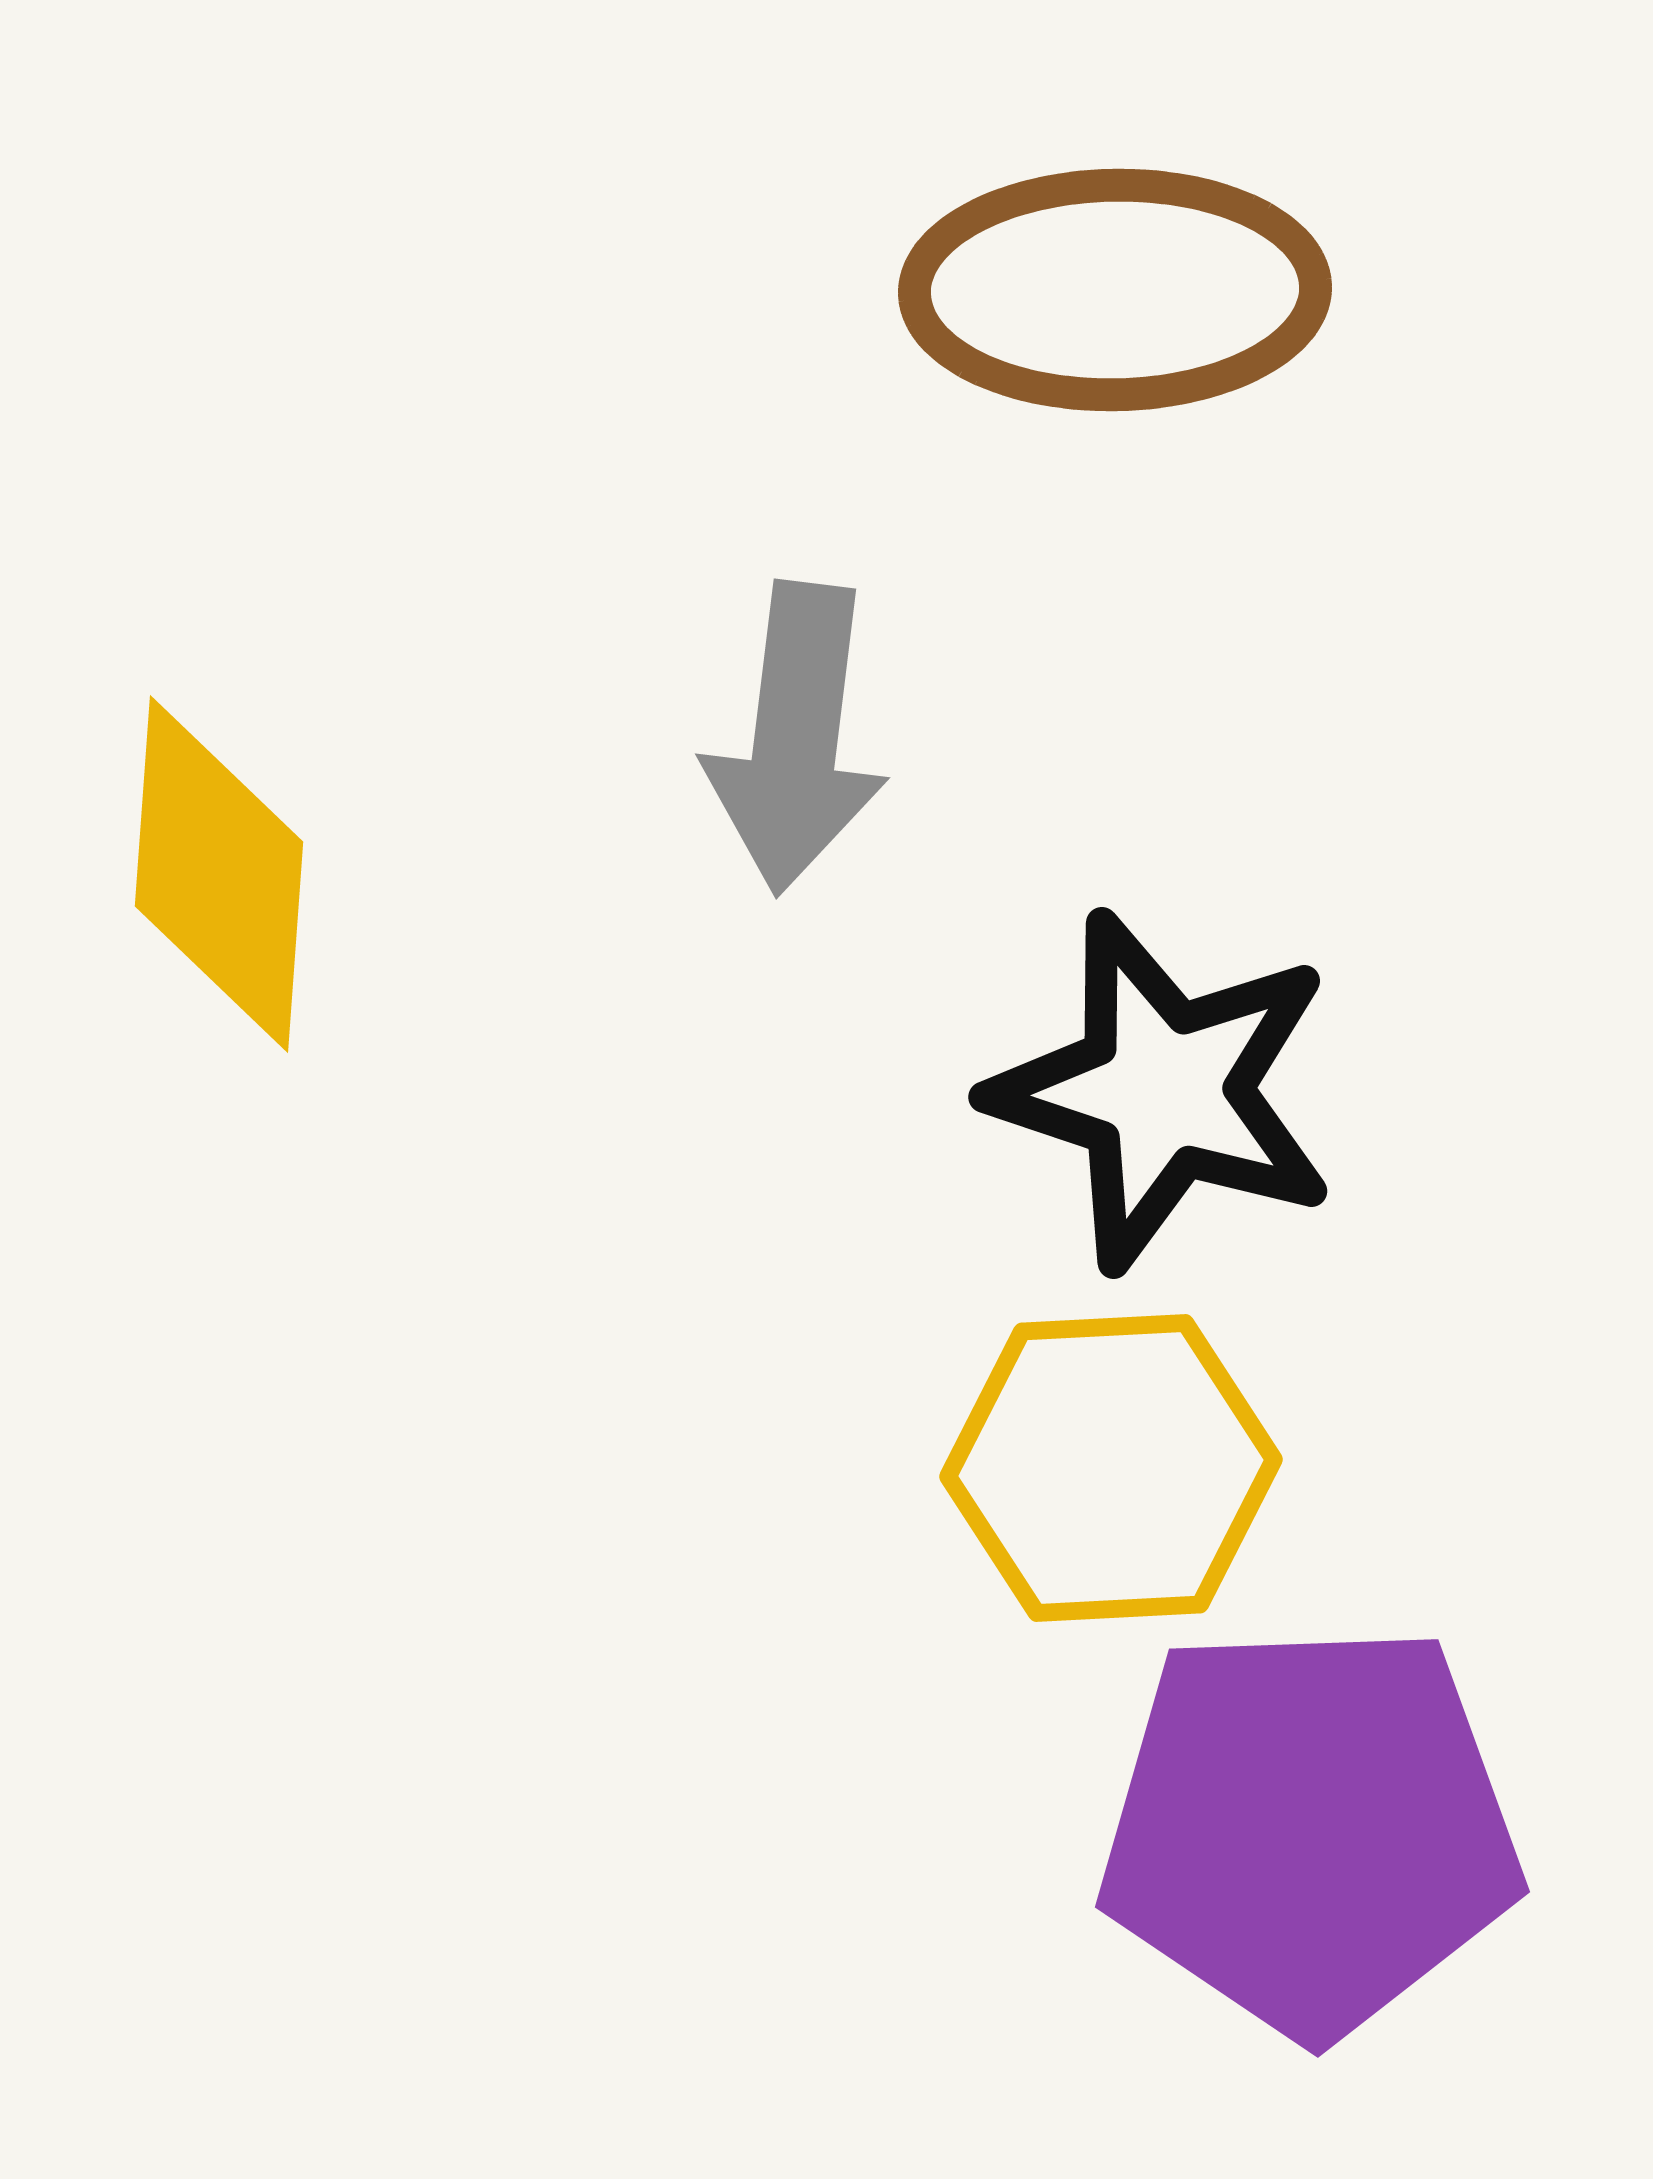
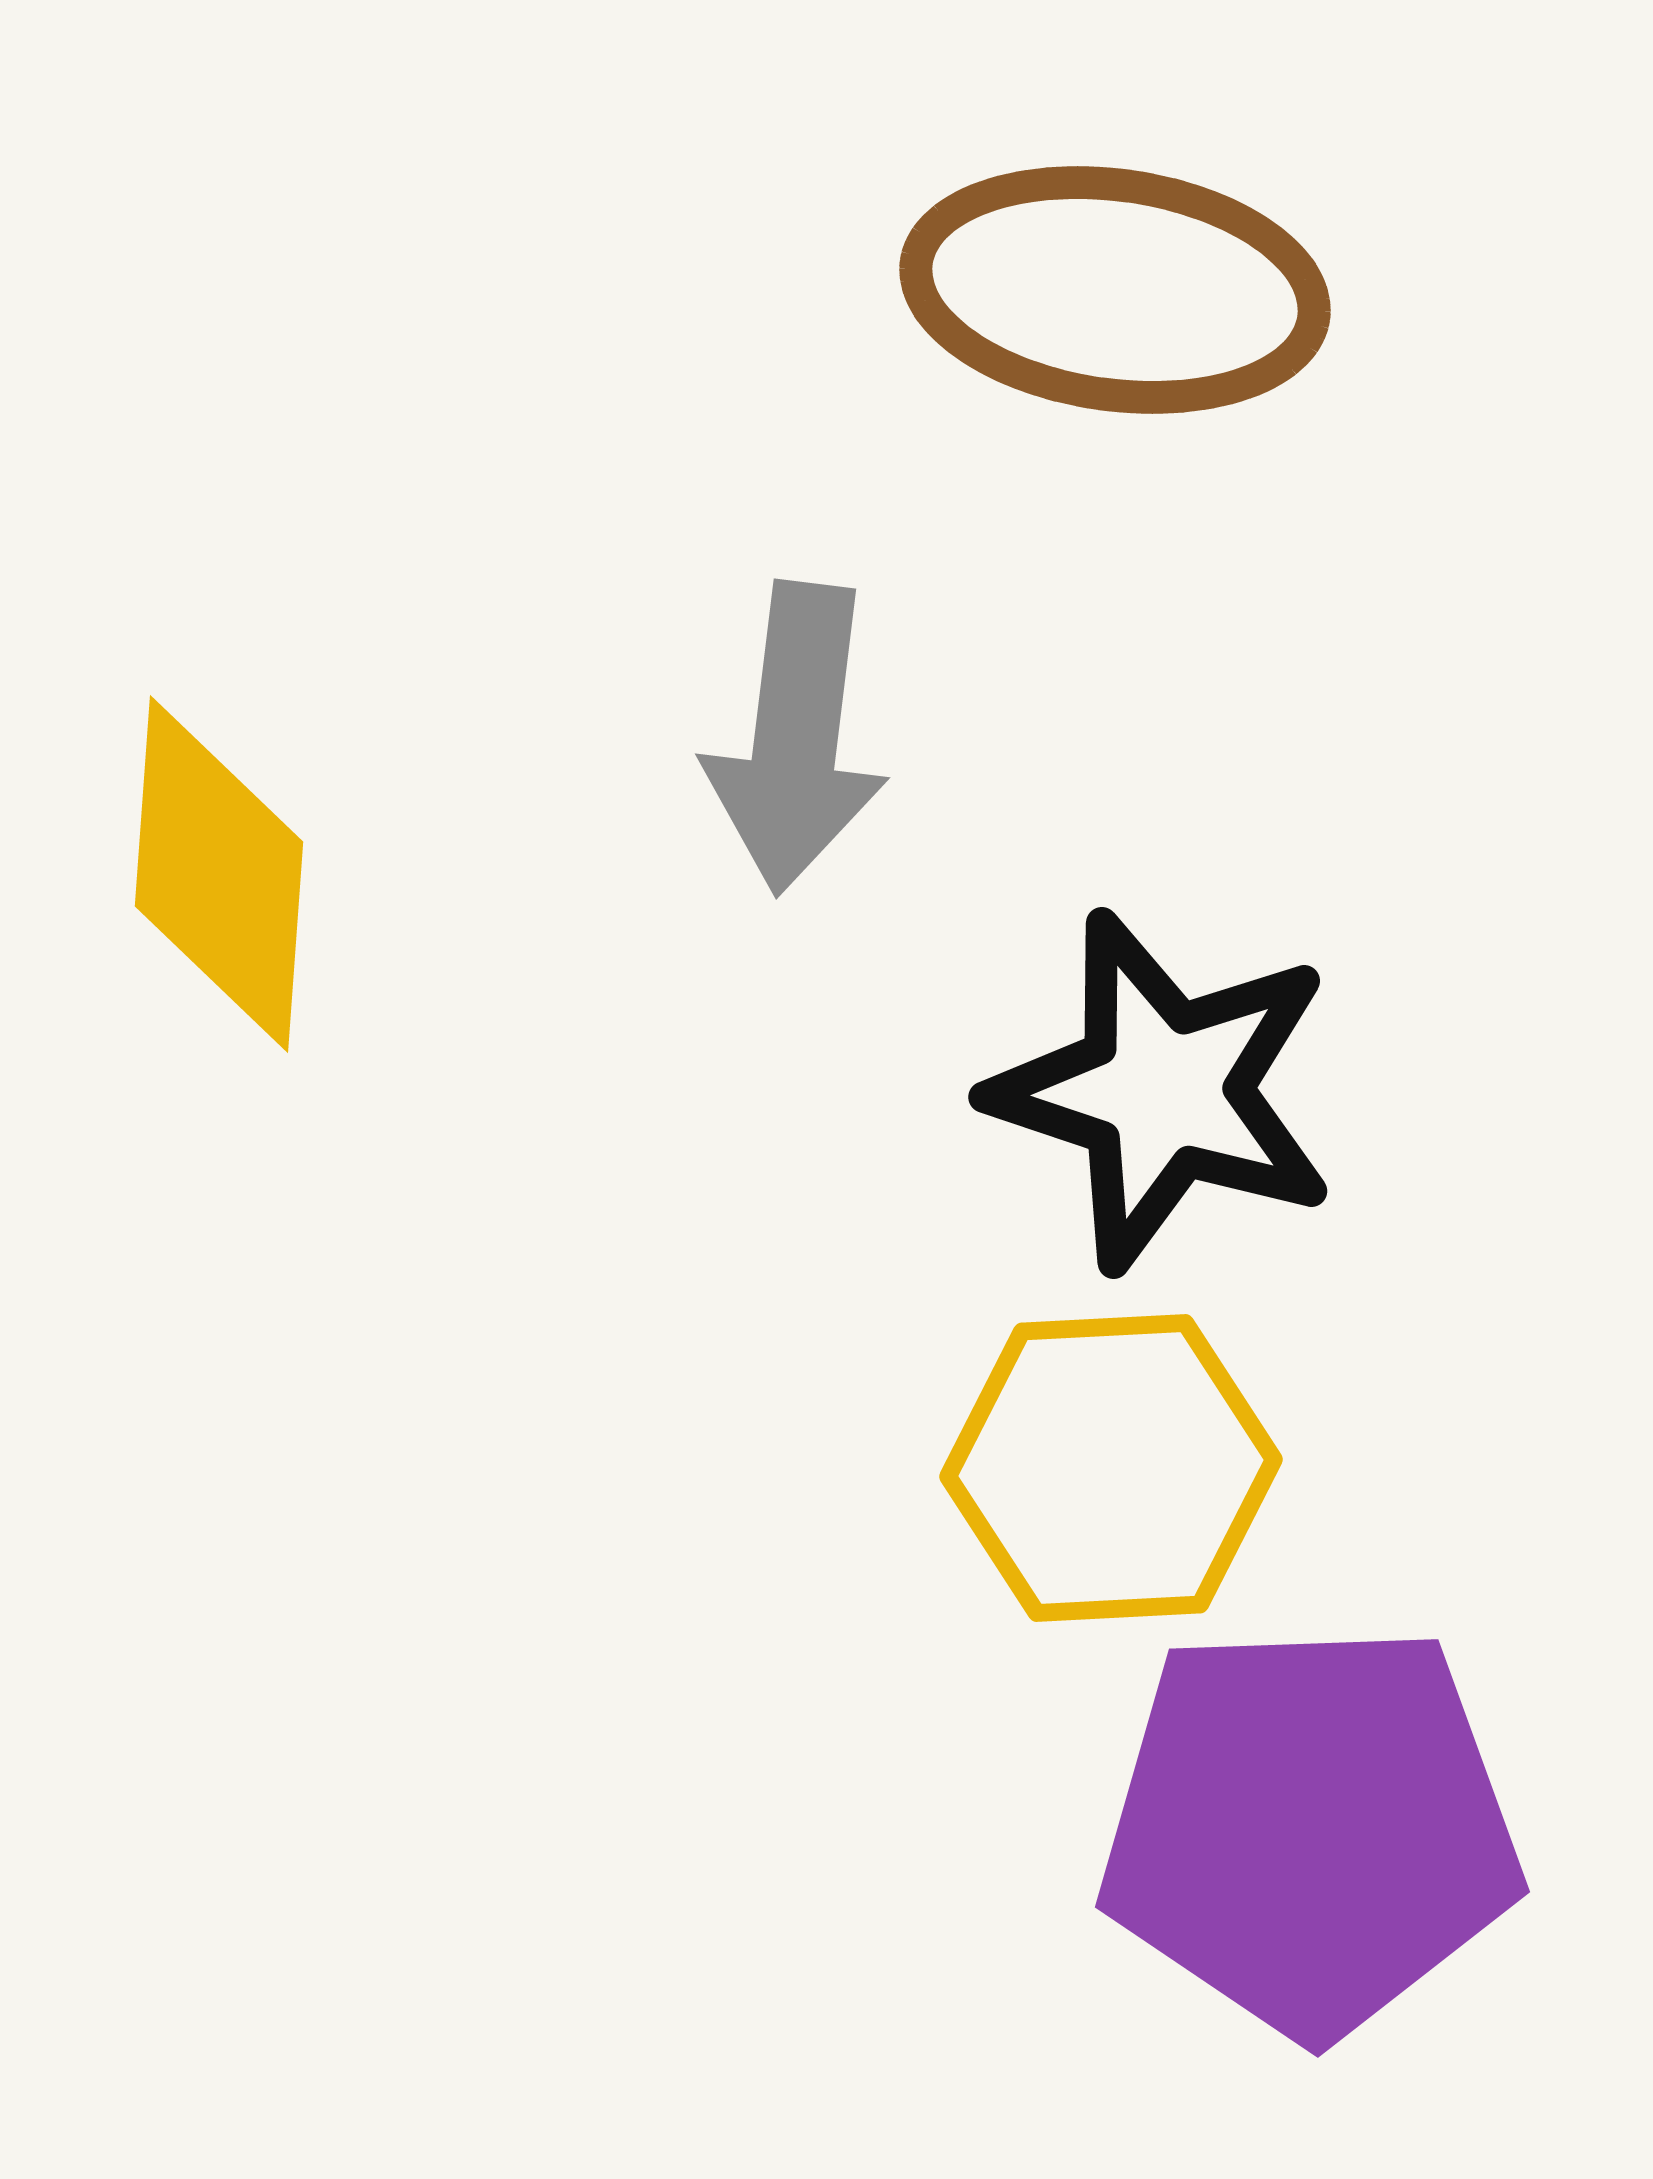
brown ellipse: rotated 9 degrees clockwise
